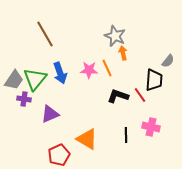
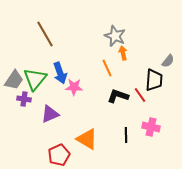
pink star: moved 15 px left, 17 px down
